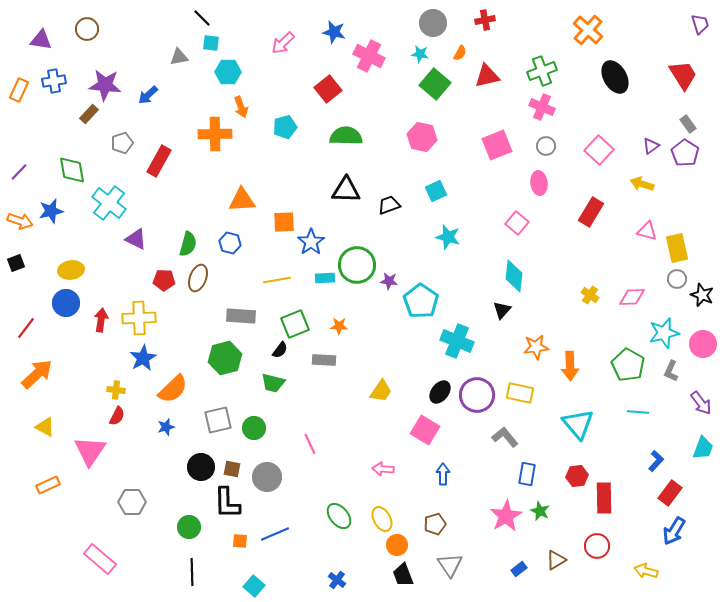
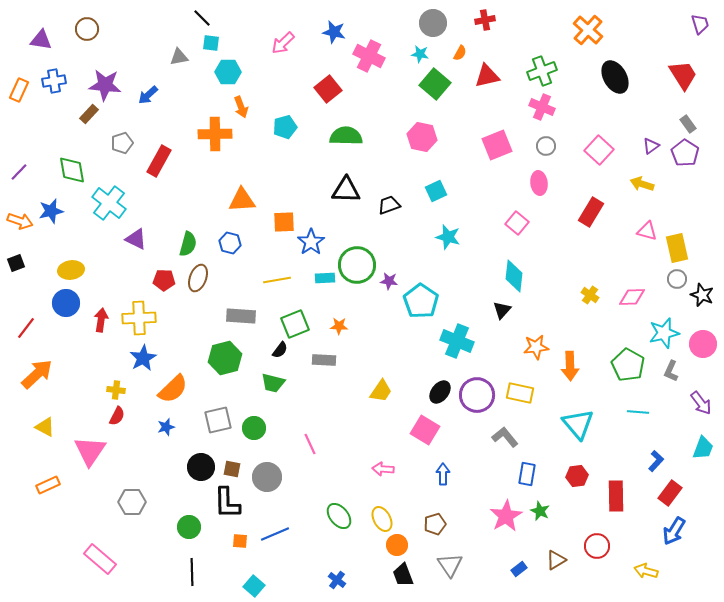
red rectangle at (604, 498): moved 12 px right, 2 px up
